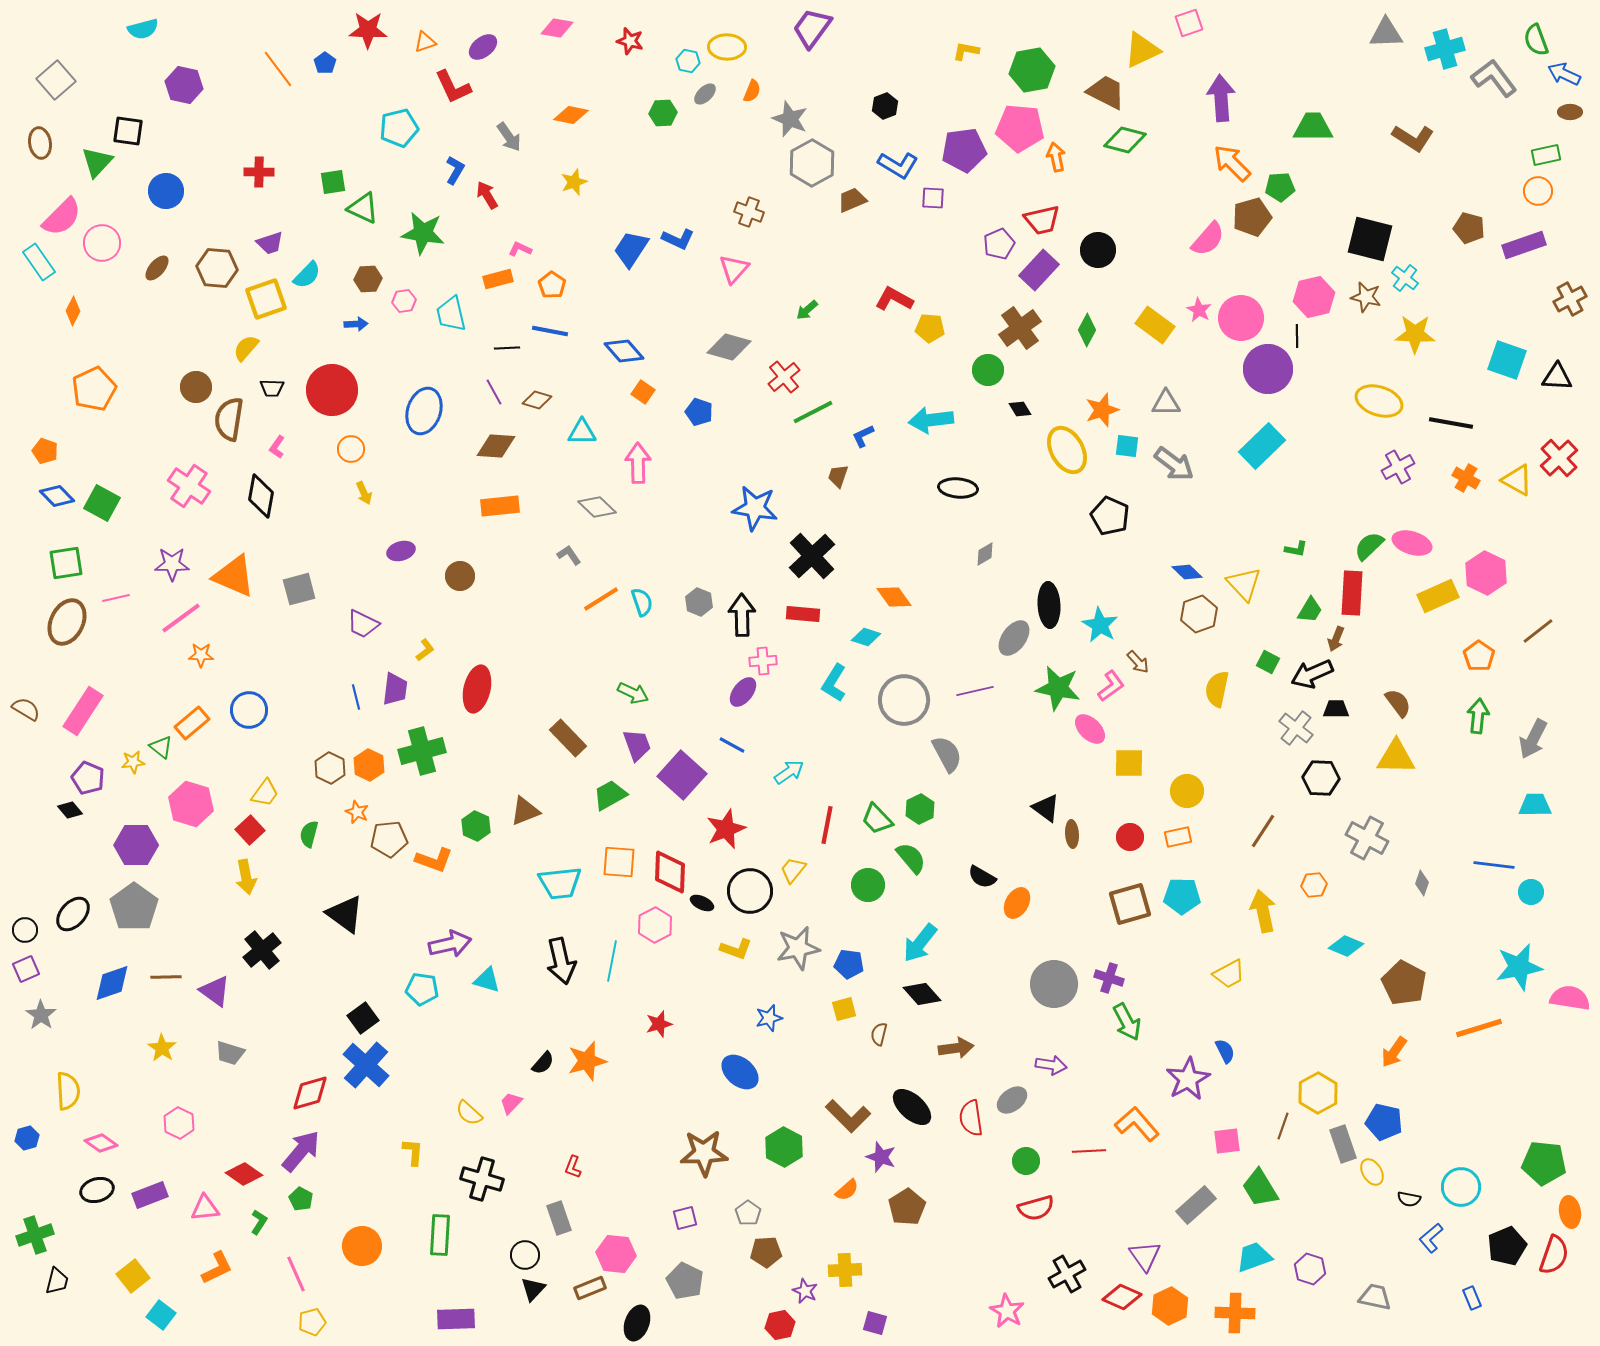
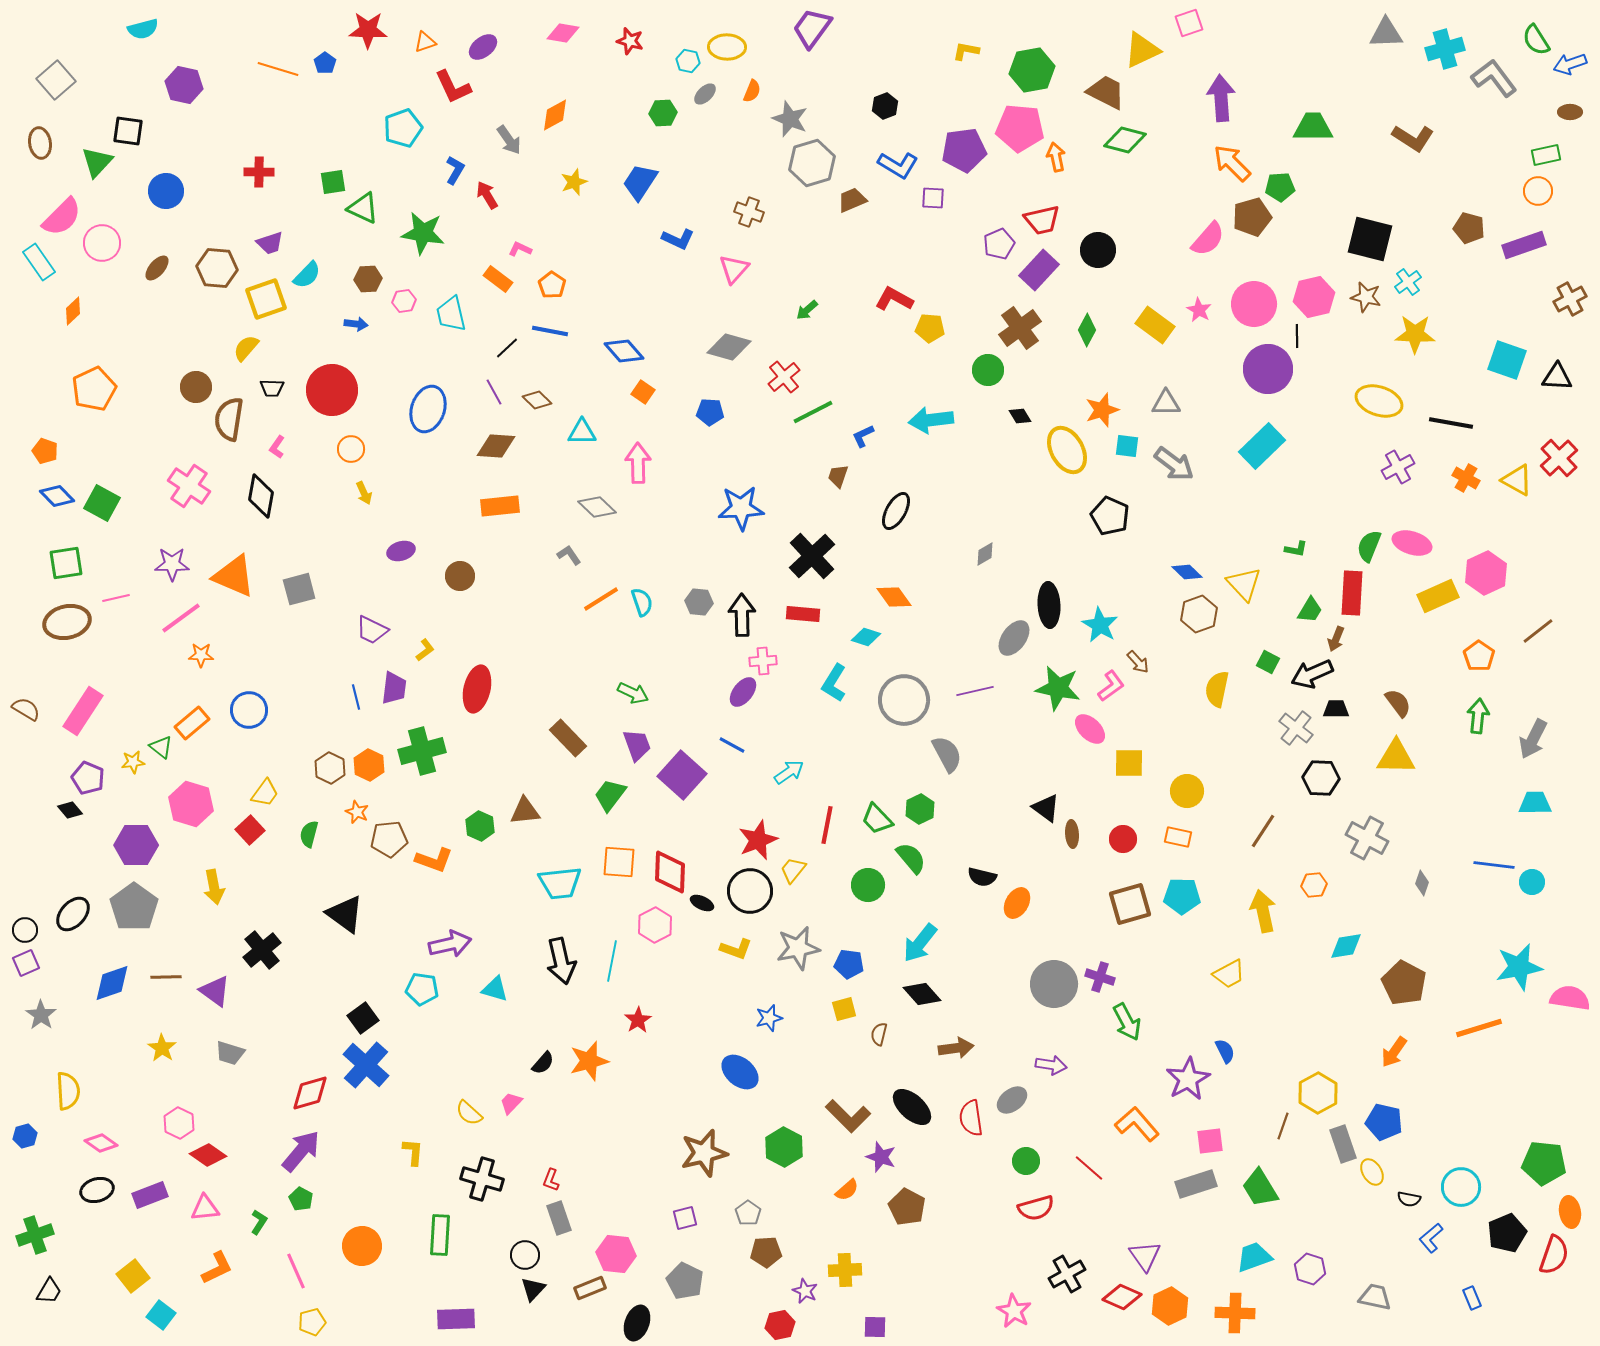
pink diamond at (557, 28): moved 6 px right, 5 px down
green semicircle at (1536, 40): rotated 12 degrees counterclockwise
orange line at (278, 69): rotated 36 degrees counterclockwise
blue arrow at (1564, 74): moved 6 px right, 10 px up; rotated 44 degrees counterclockwise
orange diamond at (571, 115): moved 16 px left; rotated 40 degrees counterclockwise
cyan pentagon at (399, 128): moved 4 px right; rotated 6 degrees counterclockwise
gray arrow at (509, 137): moved 3 px down
gray hexagon at (812, 163): rotated 12 degrees clockwise
blue trapezoid at (631, 249): moved 9 px right, 67 px up
cyan cross at (1405, 278): moved 3 px right, 4 px down; rotated 16 degrees clockwise
orange rectangle at (498, 279): rotated 52 degrees clockwise
orange diamond at (73, 311): rotated 20 degrees clockwise
pink circle at (1241, 318): moved 13 px right, 14 px up
blue arrow at (356, 324): rotated 10 degrees clockwise
black line at (507, 348): rotated 40 degrees counterclockwise
brown diamond at (537, 400): rotated 28 degrees clockwise
black diamond at (1020, 409): moved 7 px down
blue ellipse at (424, 411): moved 4 px right, 2 px up
blue pentagon at (699, 412): moved 11 px right; rotated 16 degrees counterclockwise
black ellipse at (958, 488): moved 62 px left, 23 px down; rotated 66 degrees counterclockwise
blue star at (755, 508): moved 14 px left; rotated 12 degrees counterclockwise
green semicircle at (1369, 546): rotated 24 degrees counterclockwise
pink hexagon at (1486, 573): rotated 9 degrees clockwise
gray hexagon at (699, 602): rotated 16 degrees counterclockwise
brown ellipse at (67, 622): rotated 51 degrees clockwise
purple trapezoid at (363, 624): moved 9 px right, 6 px down
purple trapezoid at (395, 689): moved 1 px left, 1 px up
green trapezoid at (610, 795): rotated 24 degrees counterclockwise
cyan trapezoid at (1535, 805): moved 2 px up
brown triangle at (525, 811): rotated 16 degrees clockwise
green hexagon at (476, 826): moved 4 px right
red star at (726, 829): moved 32 px right, 11 px down
red circle at (1130, 837): moved 7 px left, 2 px down
orange rectangle at (1178, 837): rotated 24 degrees clockwise
yellow arrow at (246, 877): moved 32 px left, 10 px down
black semicircle at (982, 877): rotated 16 degrees counterclockwise
cyan circle at (1531, 892): moved 1 px right, 10 px up
cyan diamond at (1346, 946): rotated 32 degrees counterclockwise
purple square at (26, 969): moved 6 px up
purple cross at (1109, 978): moved 9 px left, 1 px up
cyan triangle at (487, 980): moved 8 px right, 9 px down
red star at (659, 1024): moved 21 px left, 4 px up; rotated 16 degrees counterclockwise
orange star at (587, 1061): moved 2 px right
blue hexagon at (27, 1138): moved 2 px left, 2 px up
pink square at (1227, 1141): moved 17 px left
red line at (1089, 1151): moved 17 px down; rotated 44 degrees clockwise
brown star at (704, 1153): rotated 12 degrees counterclockwise
red L-shape at (573, 1167): moved 22 px left, 13 px down
red diamond at (244, 1174): moved 36 px left, 19 px up
gray rectangle at (1196, 1205): moved 21 px up; rotated 24 degrees clockwise
brown pentagon at (907, 1207): rotated 12 degrees counterclockwise
black pentagon at (1507, 1246): moved 13 px up
pink line at (296, 1274): moved 3 px up
black trapezoid at (57, 1281): moved 8 px left, 10 px down; rotated 16 degrees clockwise
pink star at (1007, 1311): moved 7 px right
purple square at (875, 1323): moved 4 px down; rotated 15 degrees counterclockwise
